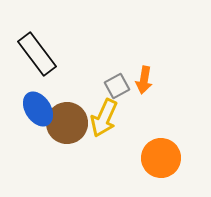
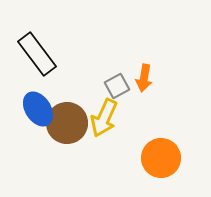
orange arrow: moved 2 px up
